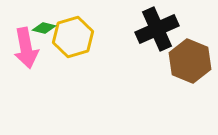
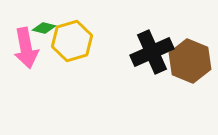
black cross: moved 5 px left, 23 px down
yellow hexagon: moved 1 px left, 4 px down
